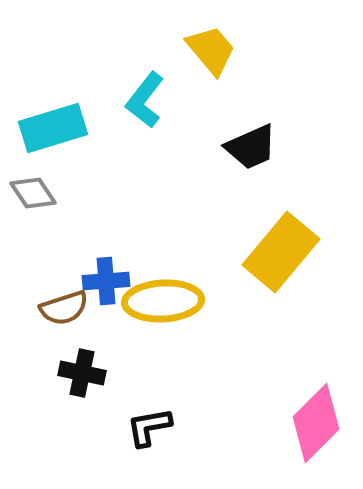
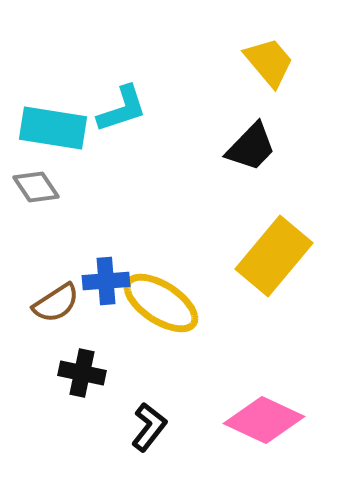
yellow trapezoid: moved 58 px right, 12 px down
cyan L-shape: moved 23 px left, 9 px down; rotated 146 degrees counterclockwise
cyan rectangle: rotated 26 degrees clockwise
black trapezoid: rotated 22 degrees counterclockwise
gray diamond: moved 3 px right, 6 px up
yellow rectangle: moved 7 px left, 4 px down
yellow ellipse: moved 2 px left, 2 px down; rotated 36 degrees clockwise
brown semicircle: moved 8 px left, 5 px up; rotated 15 degrees counterclockwise
pink diamond: moved 52 px left, 3 px up; rotated 70 degrees clockwise
black L-shape: rotated 138 degrees clockwise
